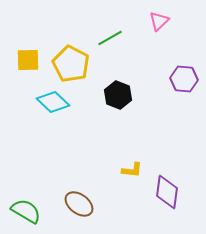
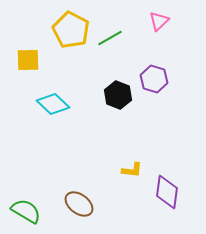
yellow pentagon: moved 34 px up
purple hexagon: moved 30 px left; rotated 12 degrees clockwise
cyan diamond: moved 2 px down
